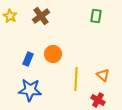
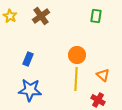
orange circle: moved 24 px right, 1 px down
